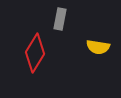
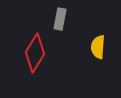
yellow semicircle: rotated 85 degrees clockwise
